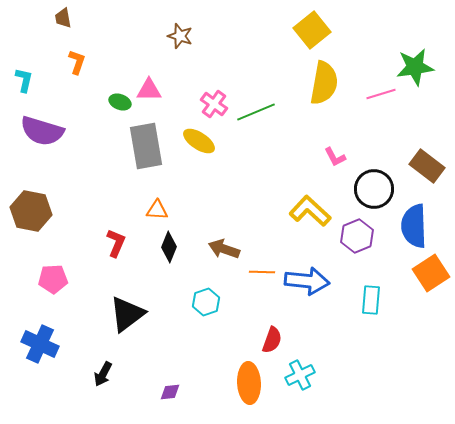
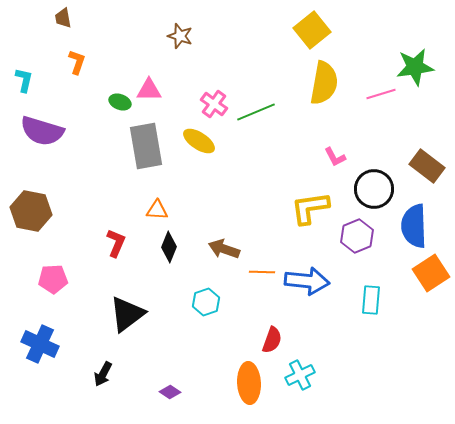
yellow L-shape: moved 3 px up; rotated 51 degrees counterclockwise
purple diamond: rotated 40 degrees clockwise
